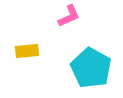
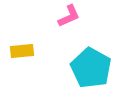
yellow rectangle: moved 5 px left
